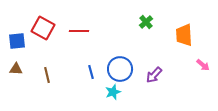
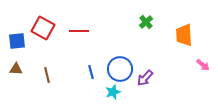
purple arrow: moved 9 px left, 3 px down
